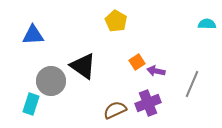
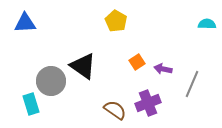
blue triangle: moved 8 px left, 12 px up
purple arrow: moved 7 px right, 2 px up
cyan rectangle: rotated 35 degrees counterclockwise
brown semicircle: rotated 60 degrees clockwise
